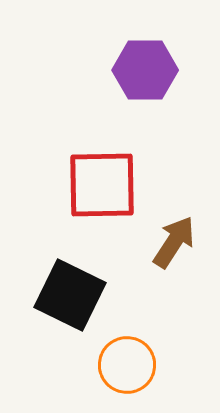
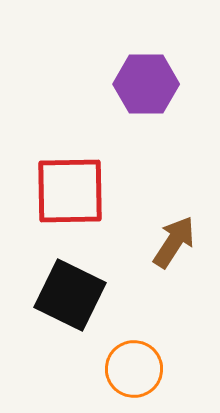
purple hexagon: moved 1 px right, 14 px down
red square: moved 32 px left, 6 px down
orange circle: moved 7 px right, 4 px down
